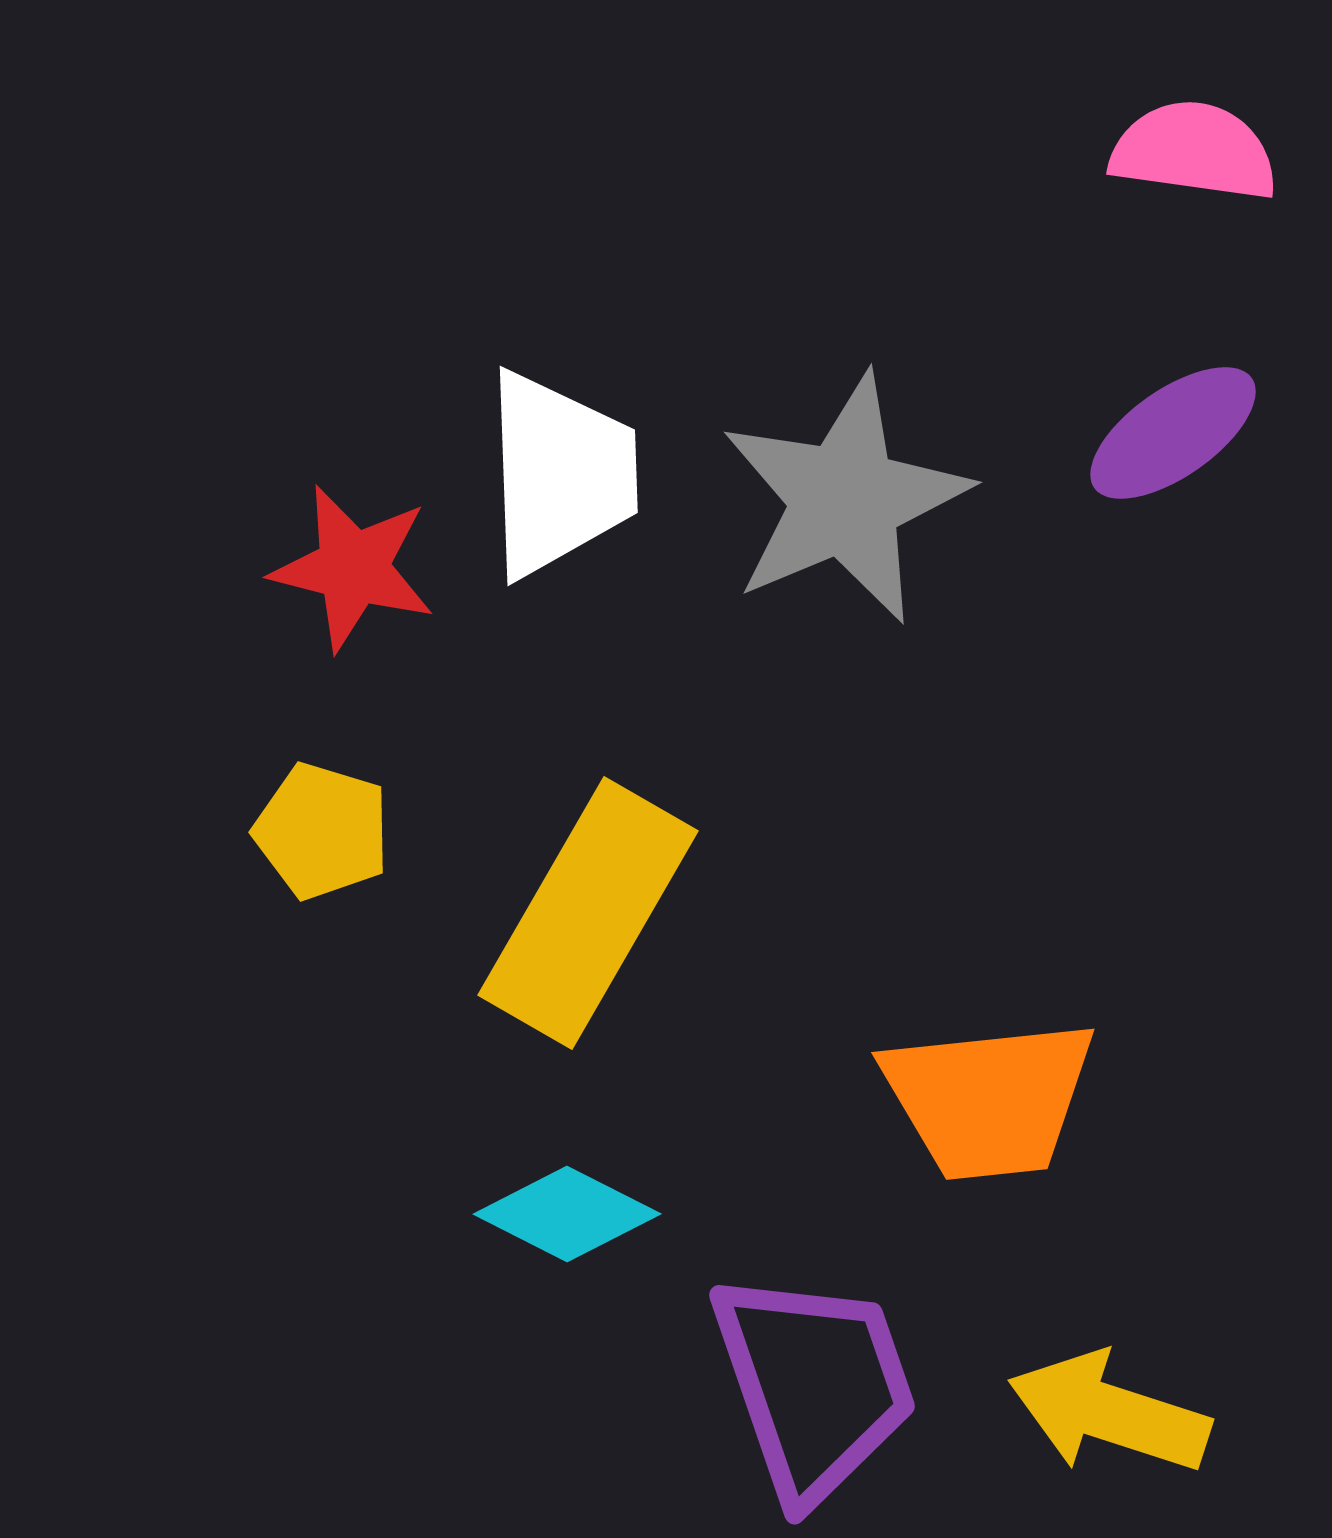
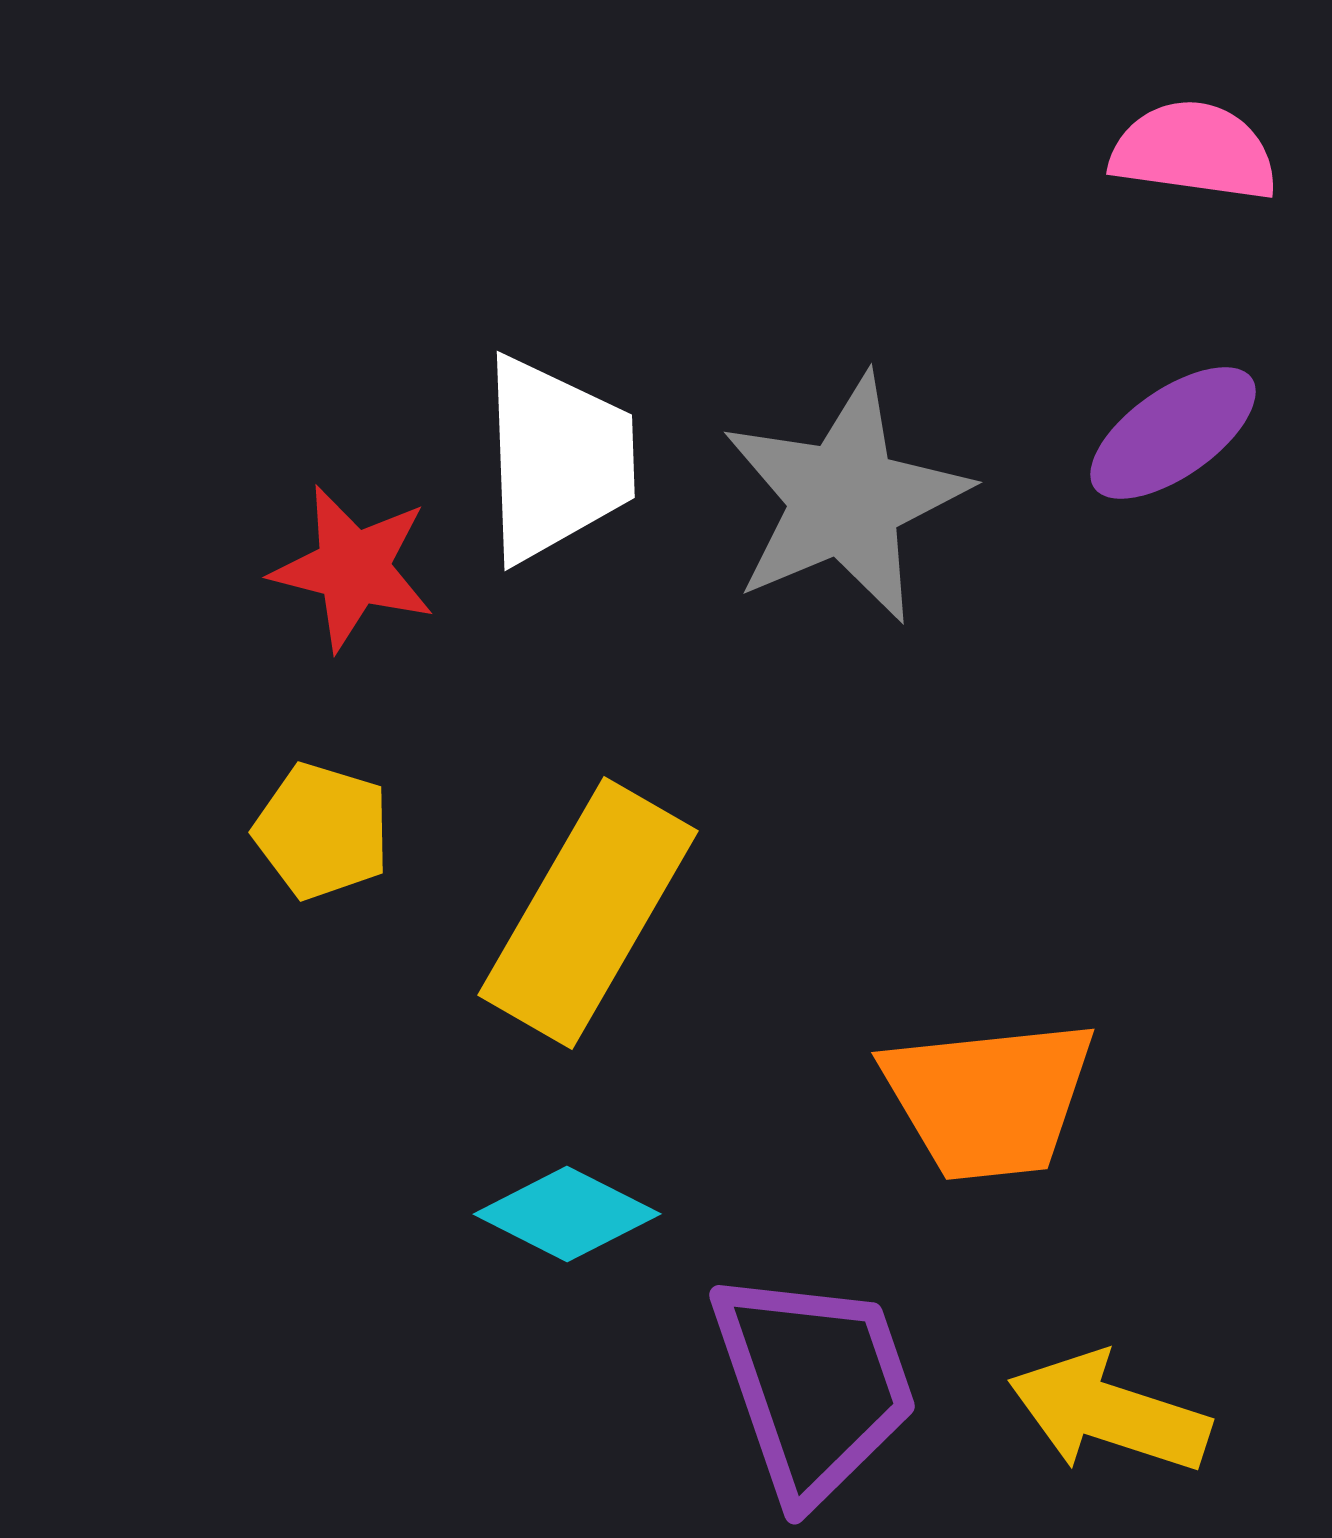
white trapezoid: moved 3 px left, 15 px up
